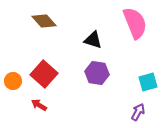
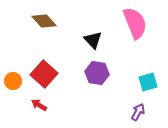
black triangle: rotated 30 degrees clockwise
